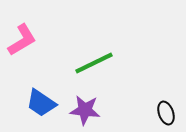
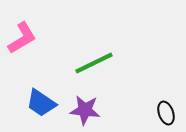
pink L-shape: moved 2 px up
